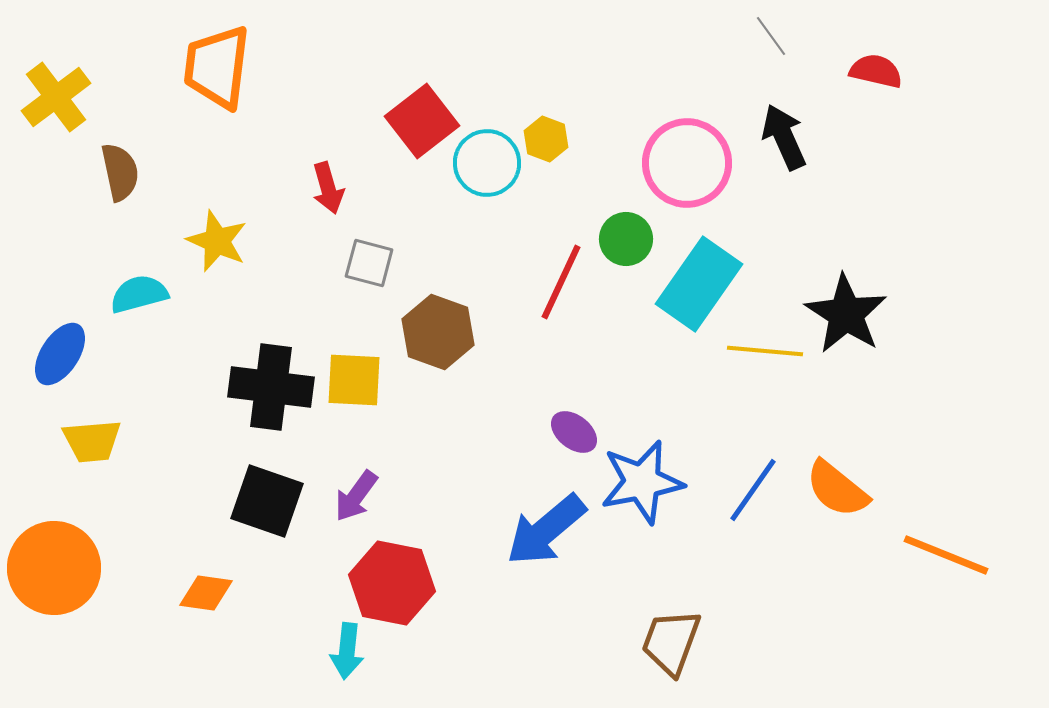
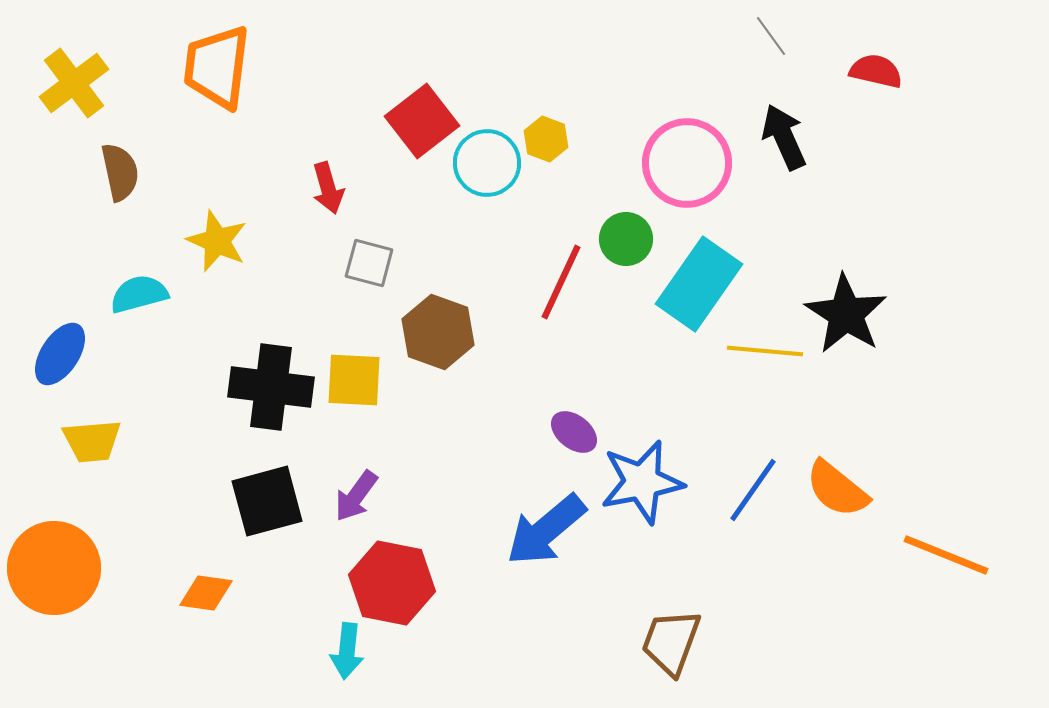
yellow cross: moved 18 px right, 14 px up
black square: rotated 34 degrees counterclockwise
